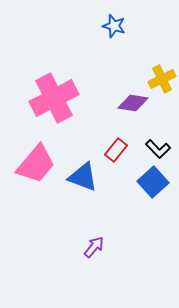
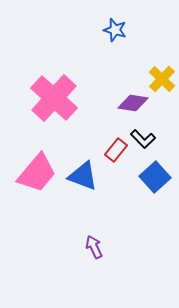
blue star: moved 1 px right, 4 px down
yellow cross: rotated 20 degrees counterclockwise
pink cross: rotated 21 degrees counterclockwise
black L-shape: moved 15 px left, 10 px up
pink trapezoid: moved 1 px right, 9 px down
blue triangle: moved 1 px up
blue square: moved 2 px right, 5 px up
purple arrow: rotated 65 degrees counterclockwise
